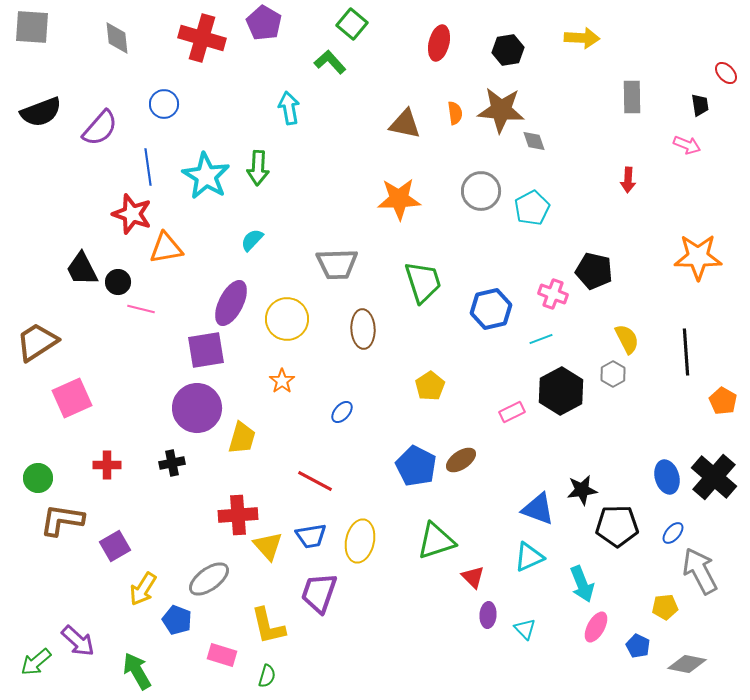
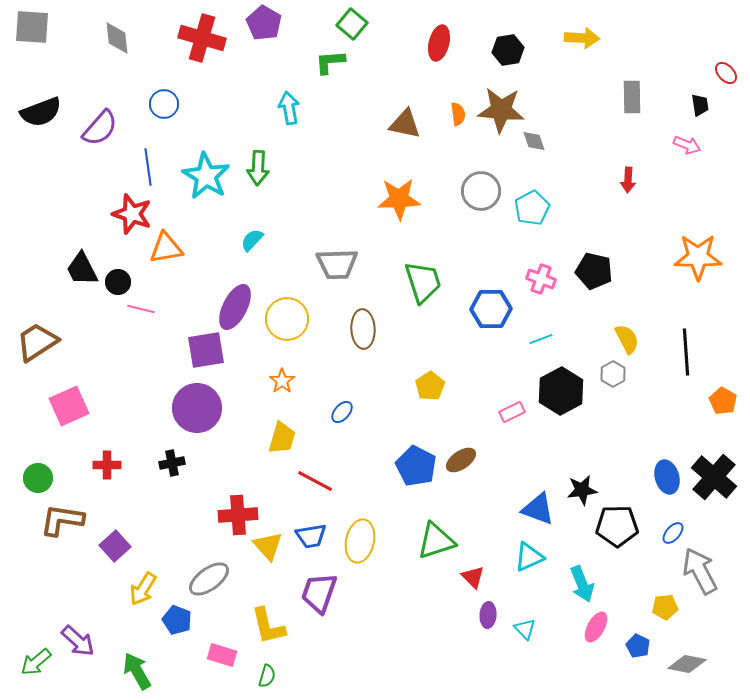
green L-shape at (330, 62): rotated 52 degrees counterclockwise
orange semicircle at (455, 113): moved 3 px right, 1 px down
pink cross at (553, 294): moved 12 px left, 15 px up
purple ellipse at (231, 303): moved 4 px right, 4 px down
blue hexagon at (491, 309): rotated 12 degrees clockwise
pink square at (72, 398): moved 3 px left, 8 px down
yellow trapezoid at (242, 438): moved 40 px right
purple square at (115, 546): rotated 12 degrees counterclockwise
